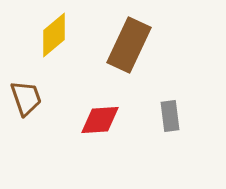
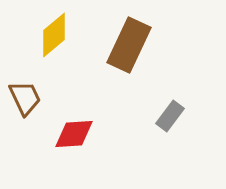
brown trapezoid: moved 1 px left; rotated 6 degrees counterclockwise
gray rectangle: rotated 44 degrees clockwise
red diamond: moved 26 px left, 14 px down
